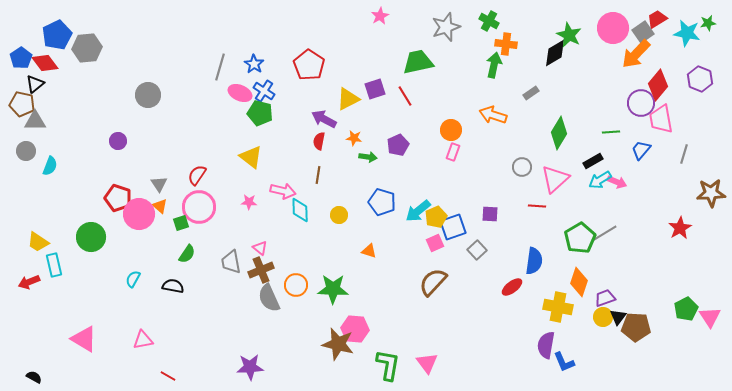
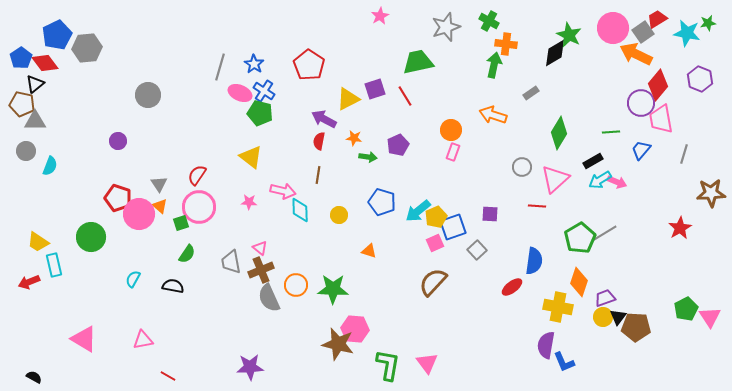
orange arrow at (636, 54): rotated 72 degrees clockwise
